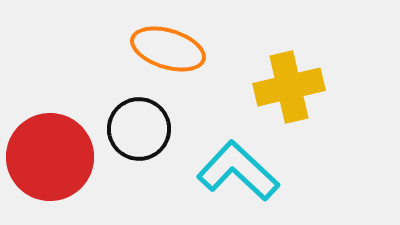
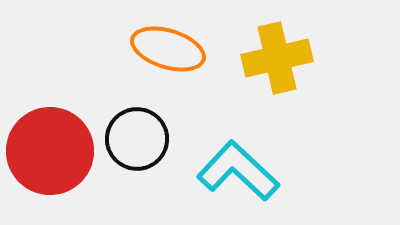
yellow cross: moved 12 px left, 29 px up
black circle: moved 2 px left, 10 px down
red circle: moved 6 px up
